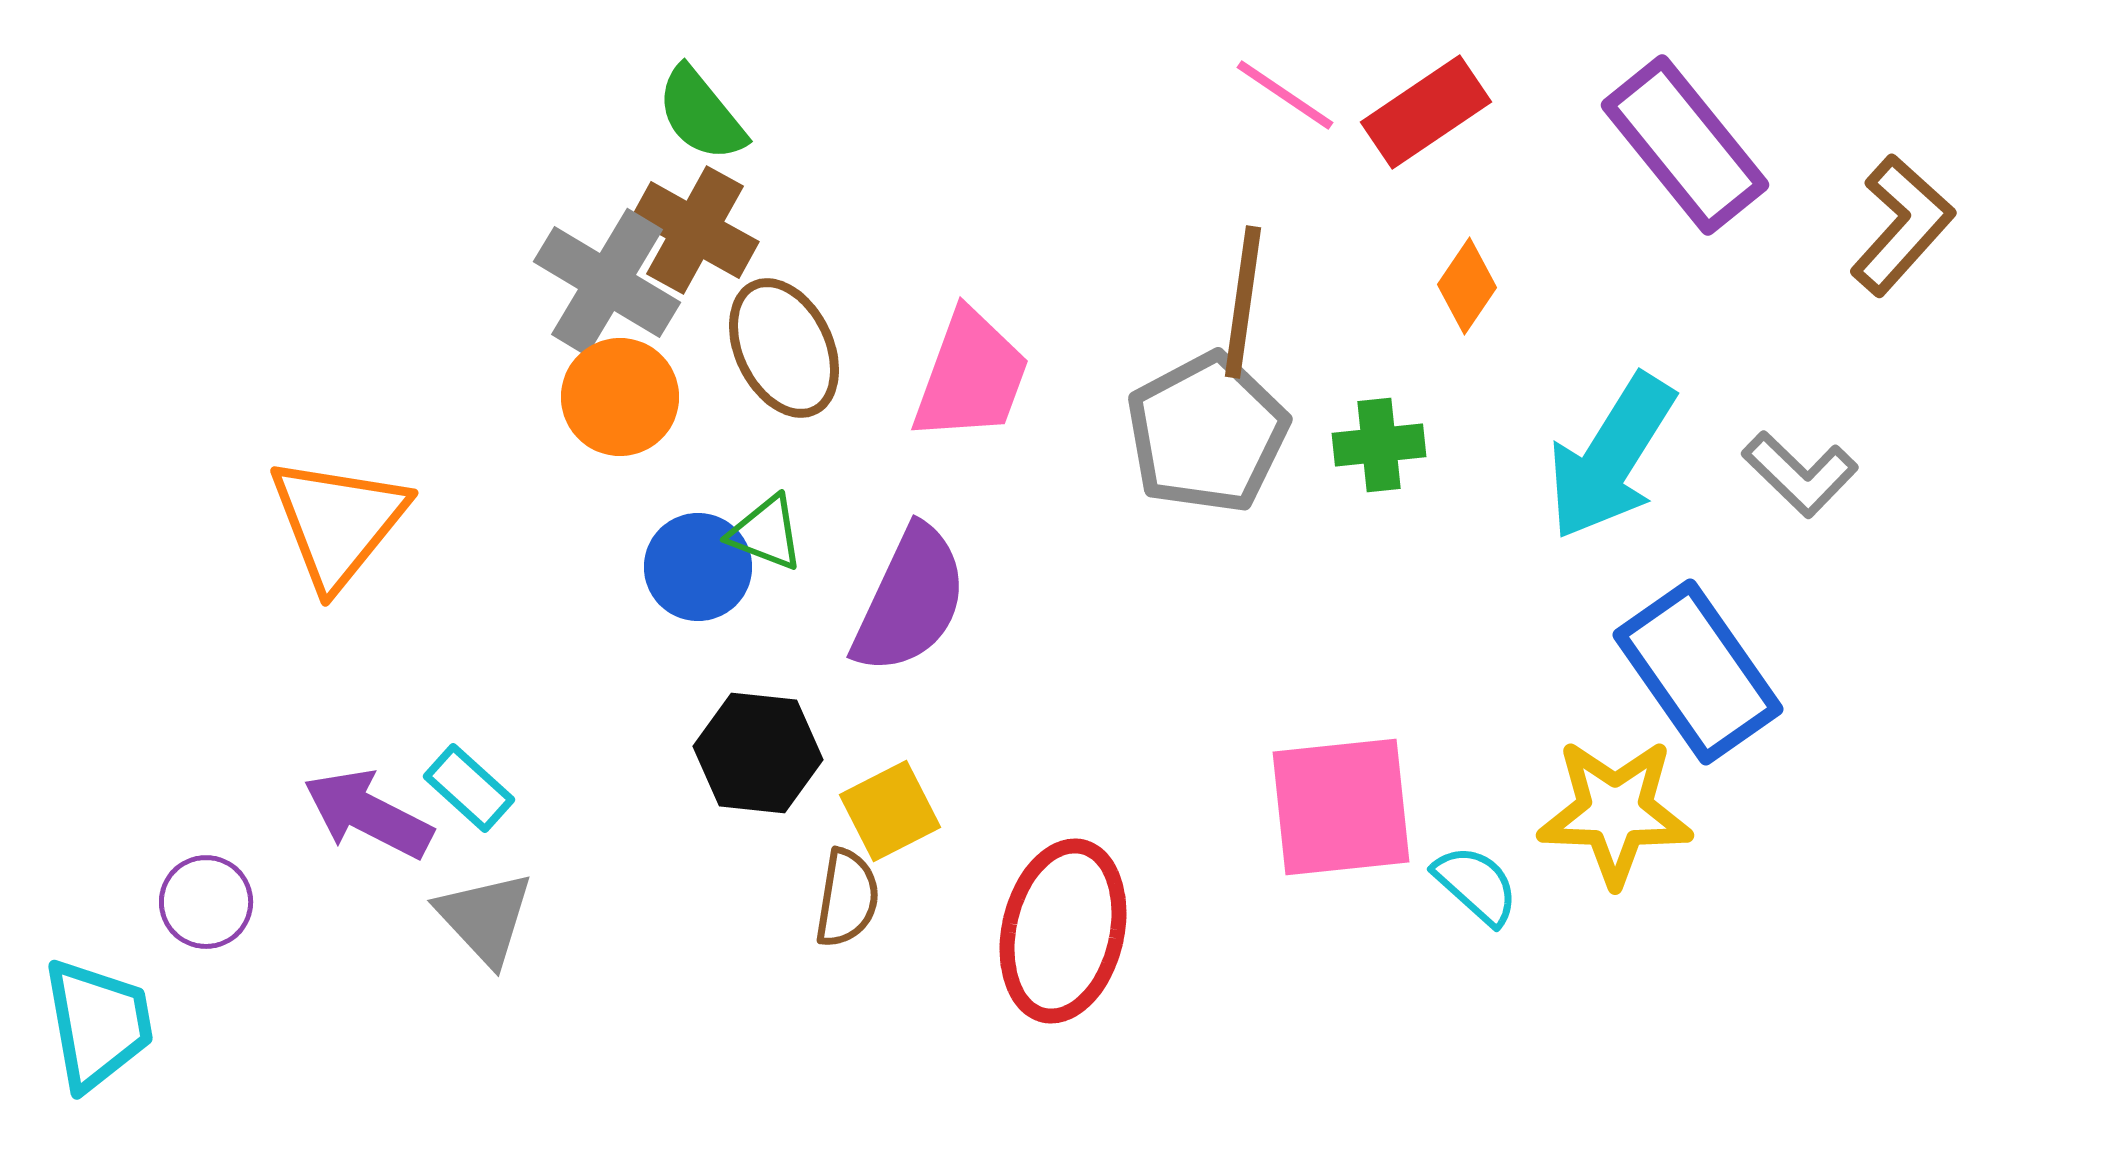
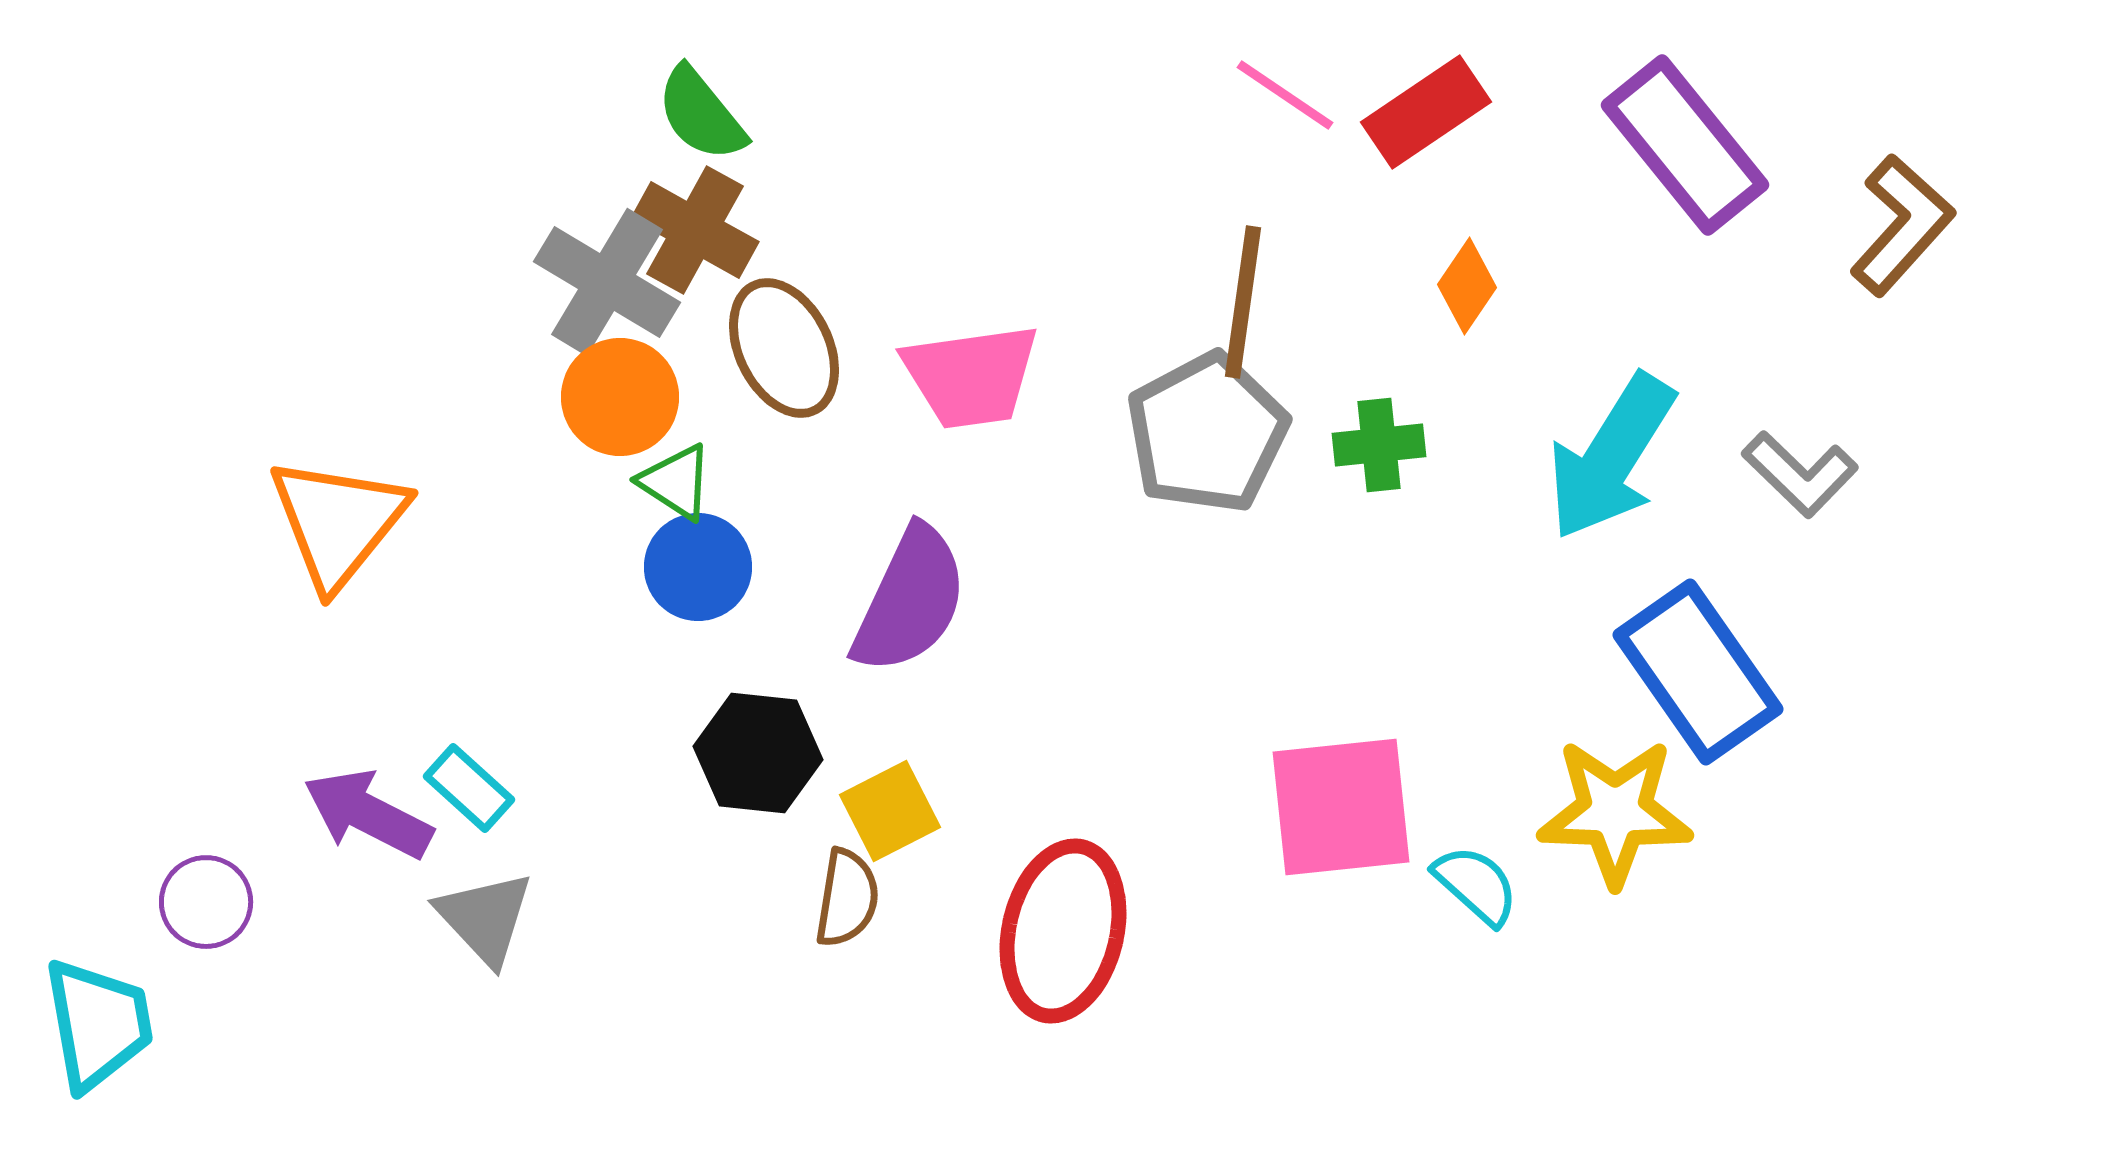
pink trapezoid: rotated 62 degrees clockwise
green triangle: moved 90 px left, 51 px up; rotated 12 degrees clockwise
